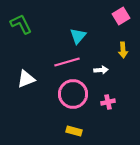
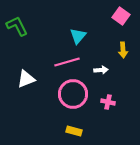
pink square: rotated 24 degrees counterclockwise
green L-shape: moved 4 px left, 2 px down
pink cross: rotated 24 degrees clockwise
